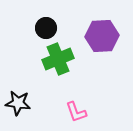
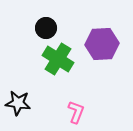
purple hexagon: moved 8 px down
green cross: rotated 36 degrees counterclockwise
pink L-shape: rotated 140 degrees counterclockwise
